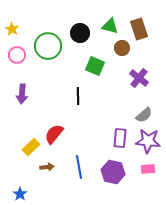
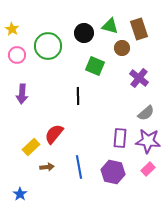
black circle: moved 4 px right
gray semicircle: moved 2 px right, 2 px up
pink rectangle: rotated 40 degrees counterclockwise
